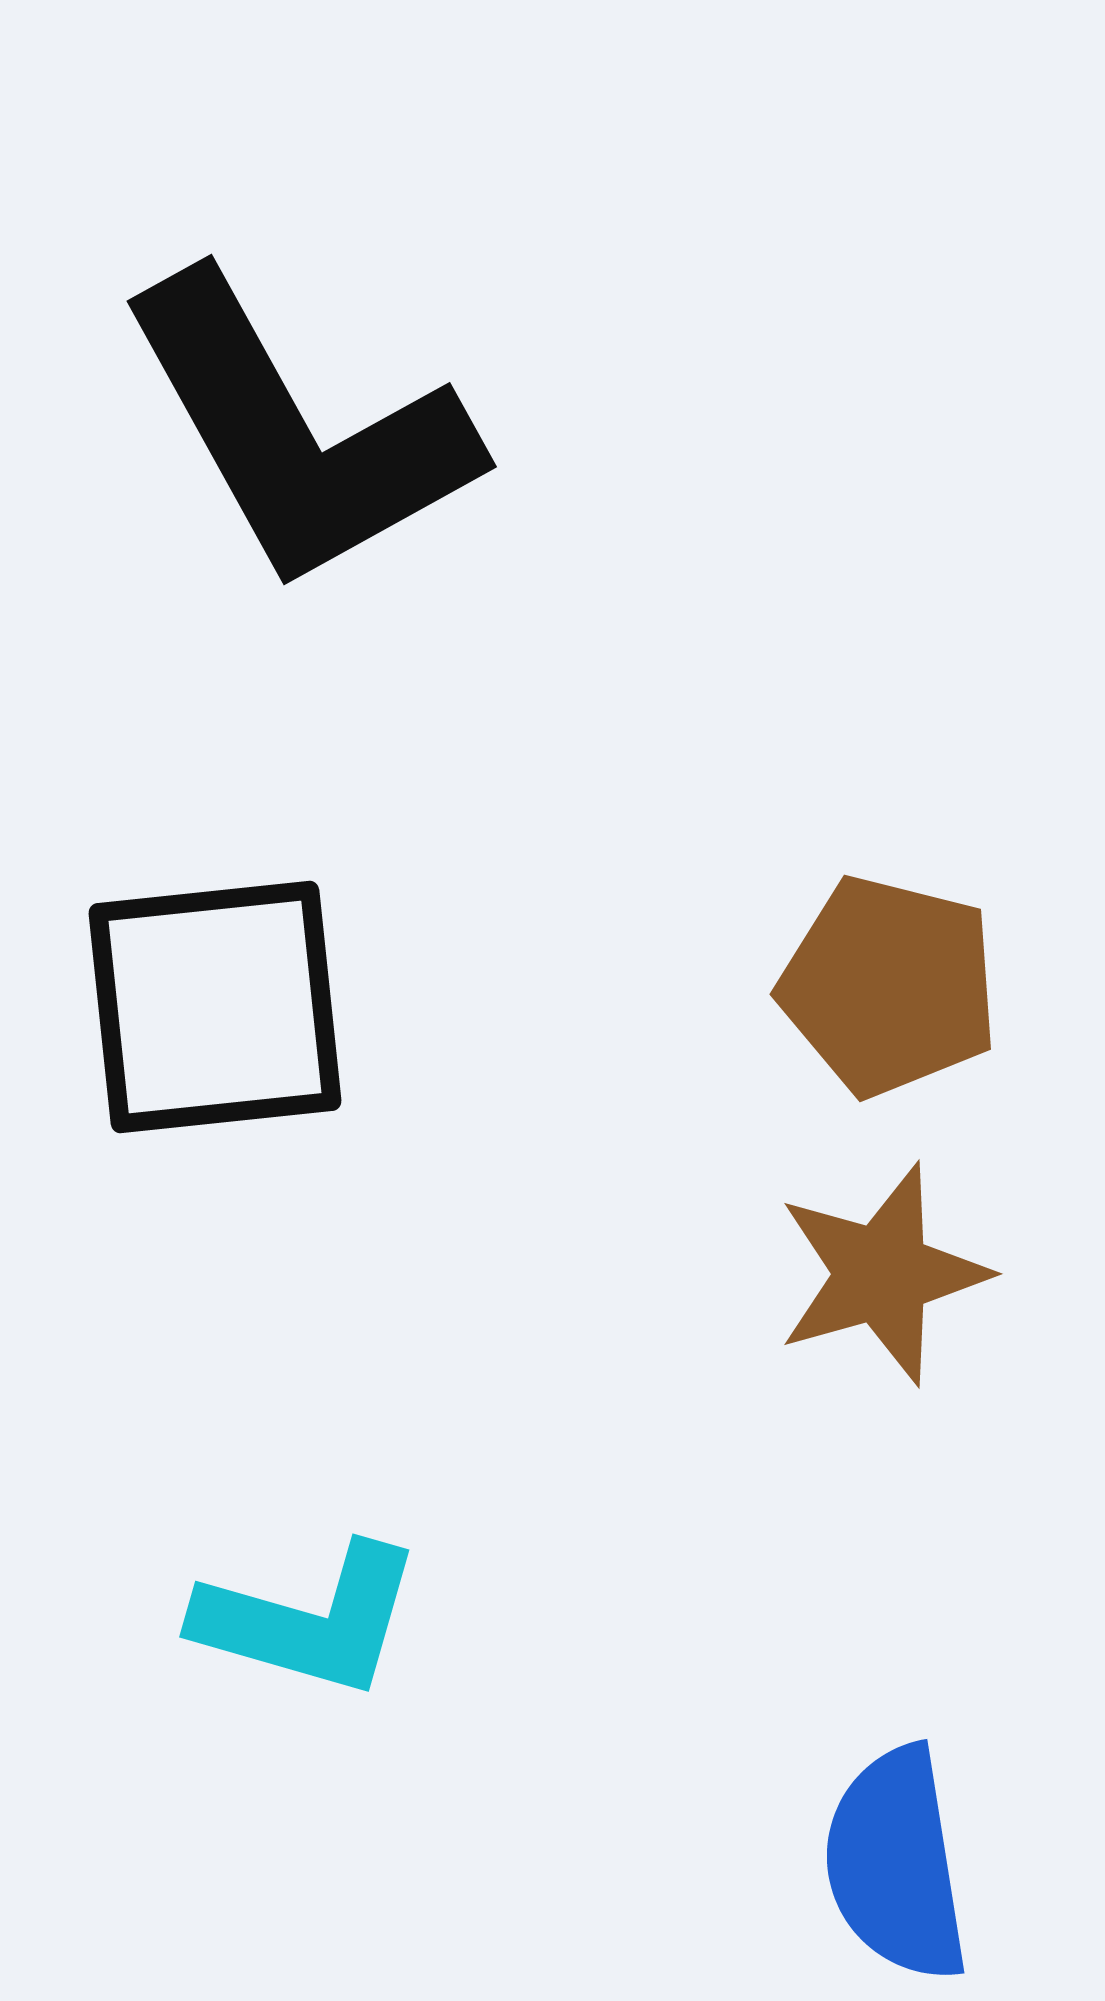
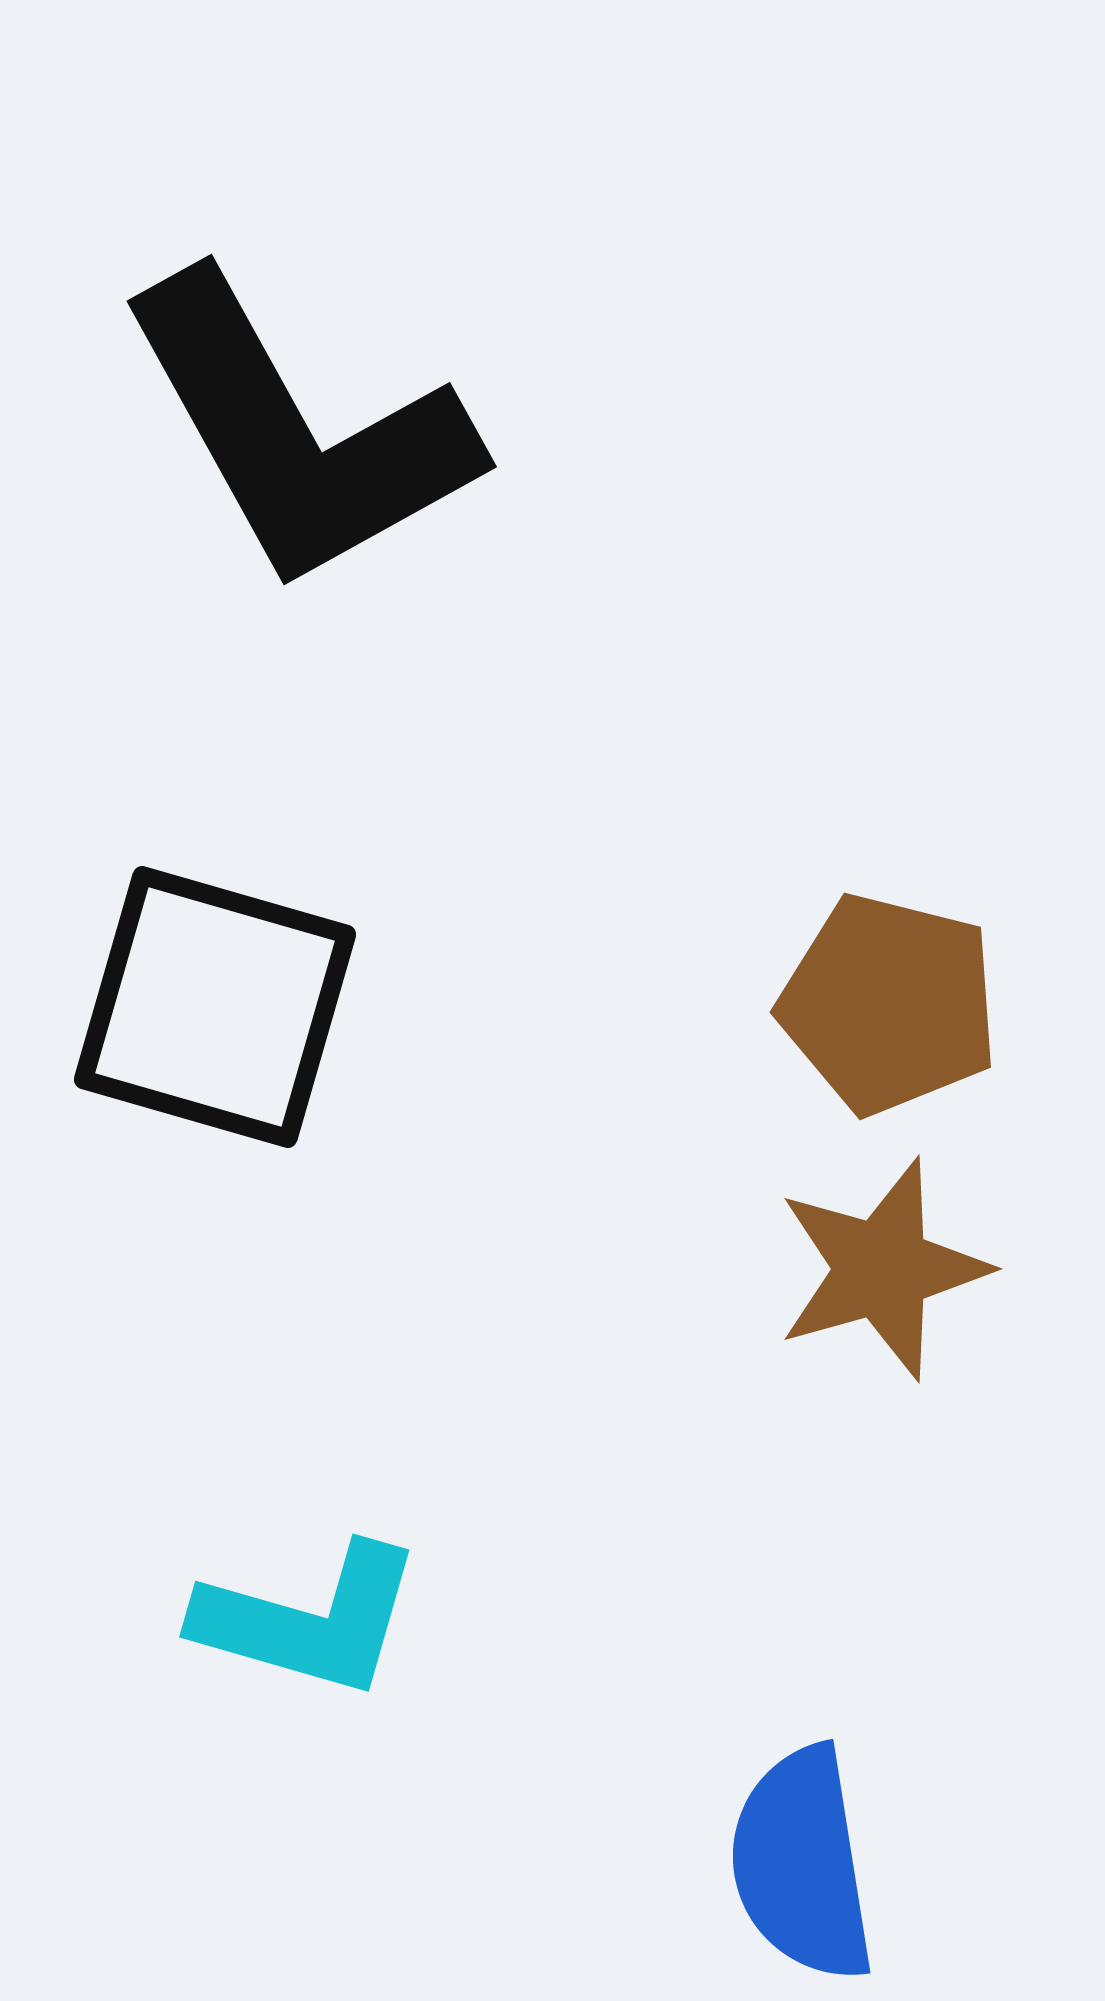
brown pentagon: moved 18 px down
black square: rotated 22 degrees clockwise
brown star: moved 5 px up
blue semicircle: moved 94 px left
